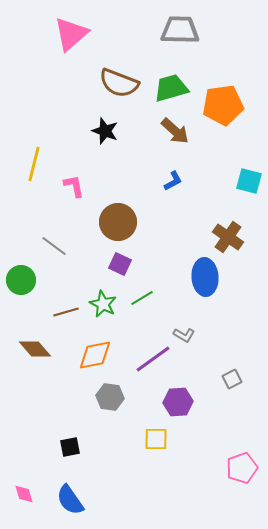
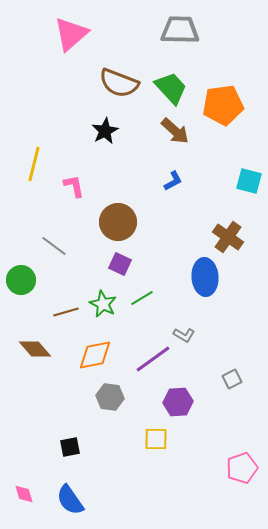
green trapezoid: rotated 63 degrees clockwise
black star: rotated 24 degrees clockwise
